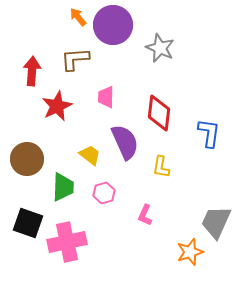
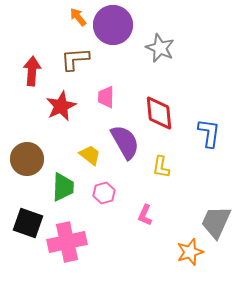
red star: moved 4 px right
red diamond: rotated 12 degrees counterclockwise
purple semicircle: rotated 6 degrees counterclockwise
